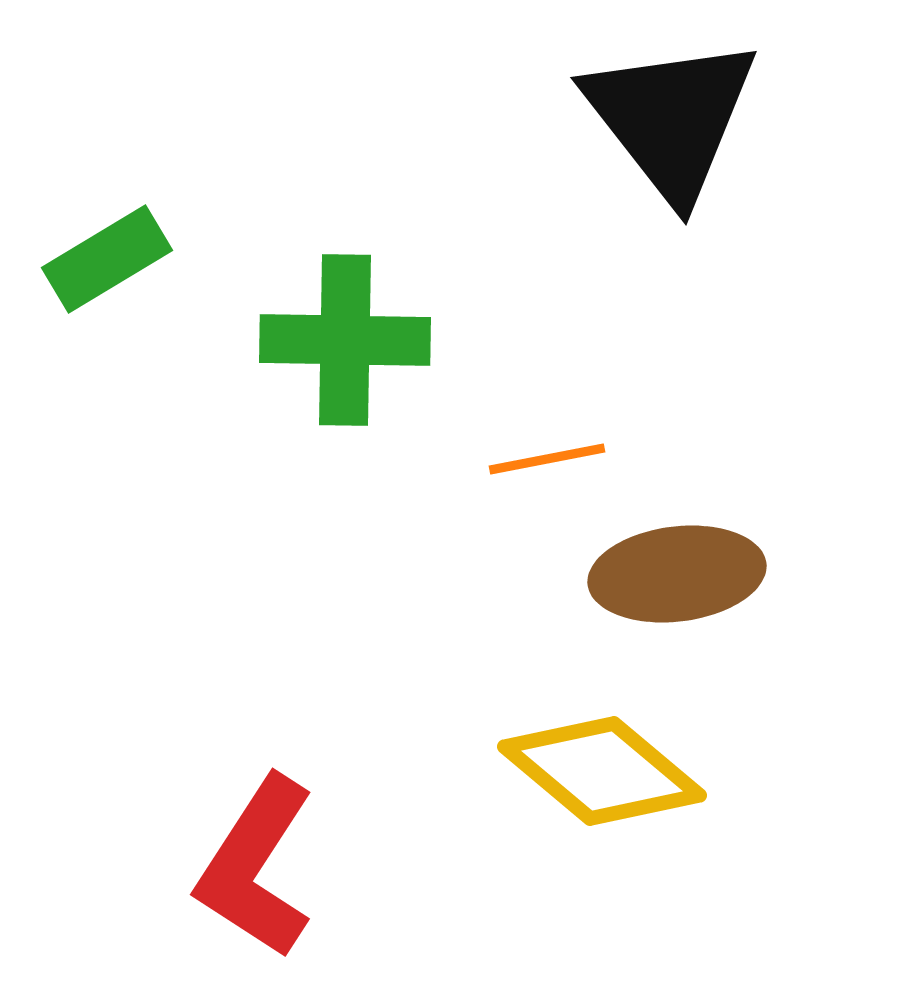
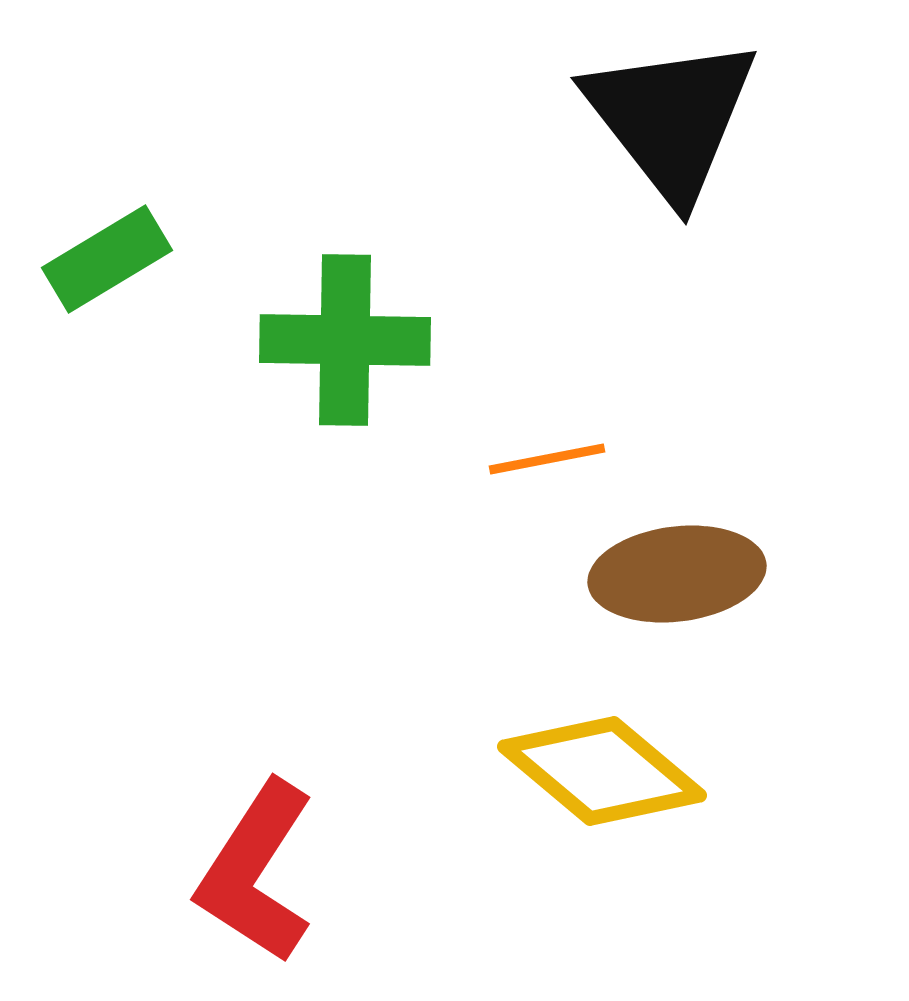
red L-shape: moved 5 px down
